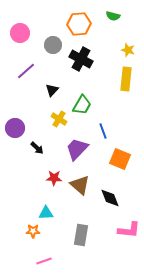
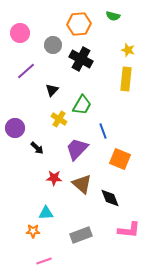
brown triangle: moved 2 px right, 1 px up
gray rectangle: rotated 60 degrees clockwise
